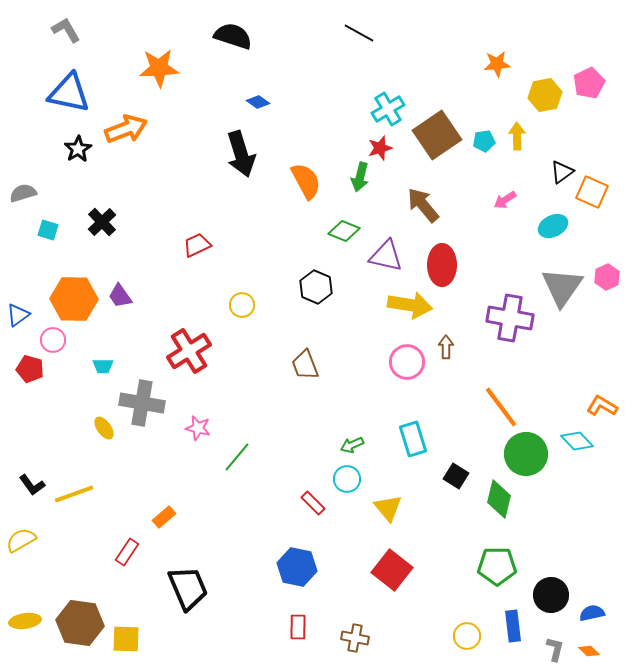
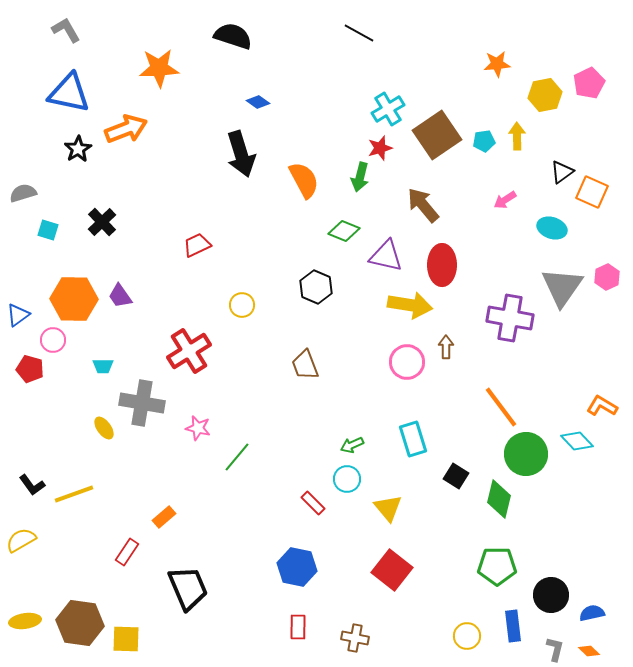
orange semicircle at (306, 181): moved 2 px left, 1 px up
cyan ellipse at (553, 226): moved 1 px left, 2 px down; rotated 44 degrees clockwise
